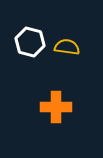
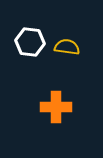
white hexagon: rotated 8 degrees counterclockwise
